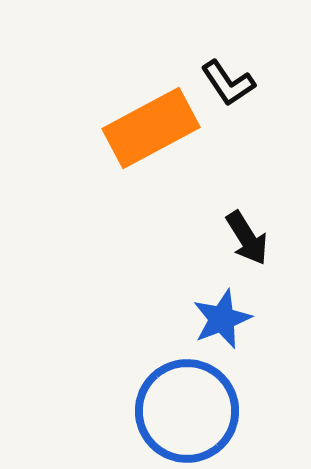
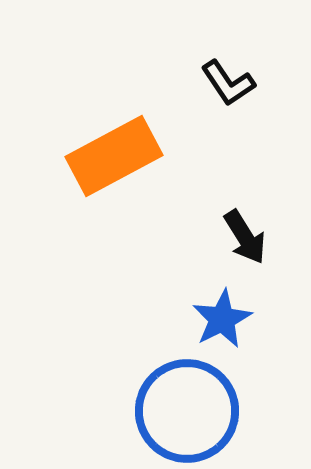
orange rectangle: moved 37 px left, 28 px down
black arrow: moved 2 px left, 1 px up
blue star: rotated 6 degrees counterclockwise
